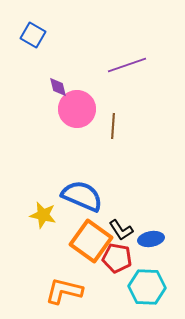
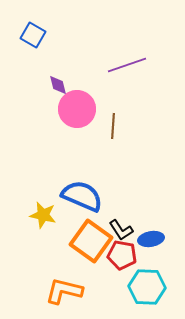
purple diamond: moved 2 px up
red pentagon: moved 5 px right, 3 px up
